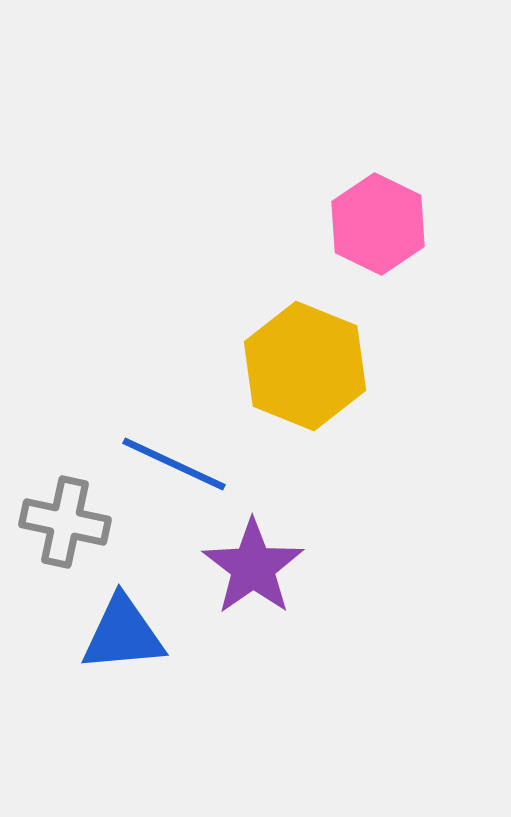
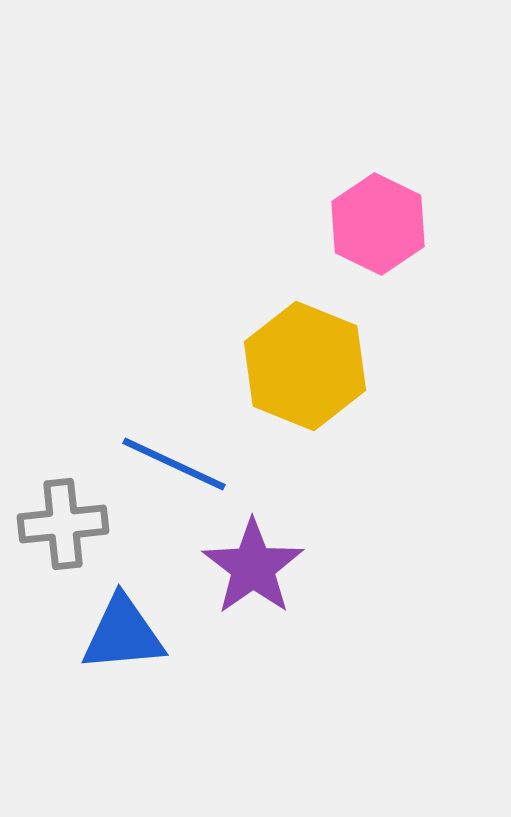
gray cross: moved 2 px left, 2 px down; rotated 18 degrees counterclockwise
